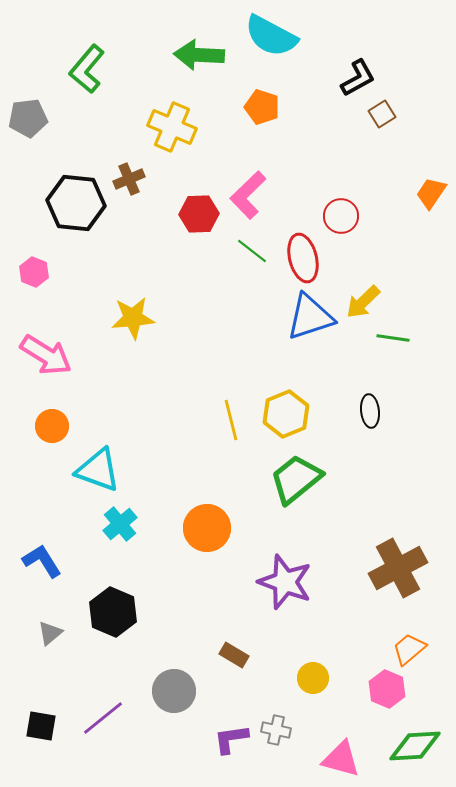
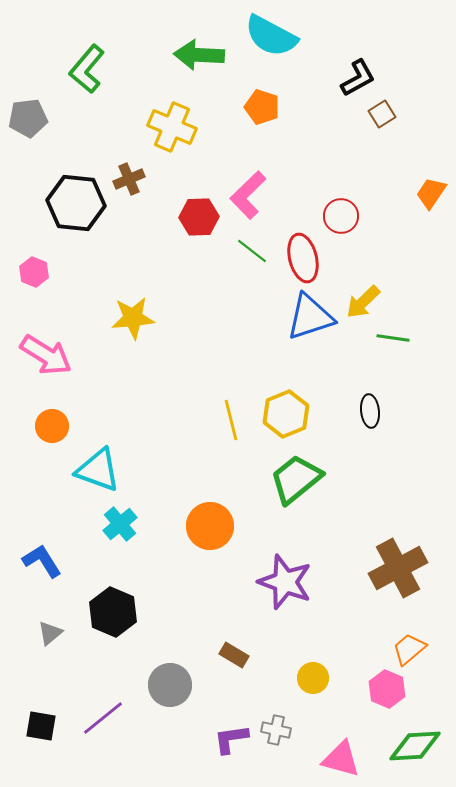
red hexagon at (199, 214): moved 3 px down
orange circle at (207, 528): moved 3 px right, 2 px up
gray circle at (174, 691): moved 4 px left, 6 px up
